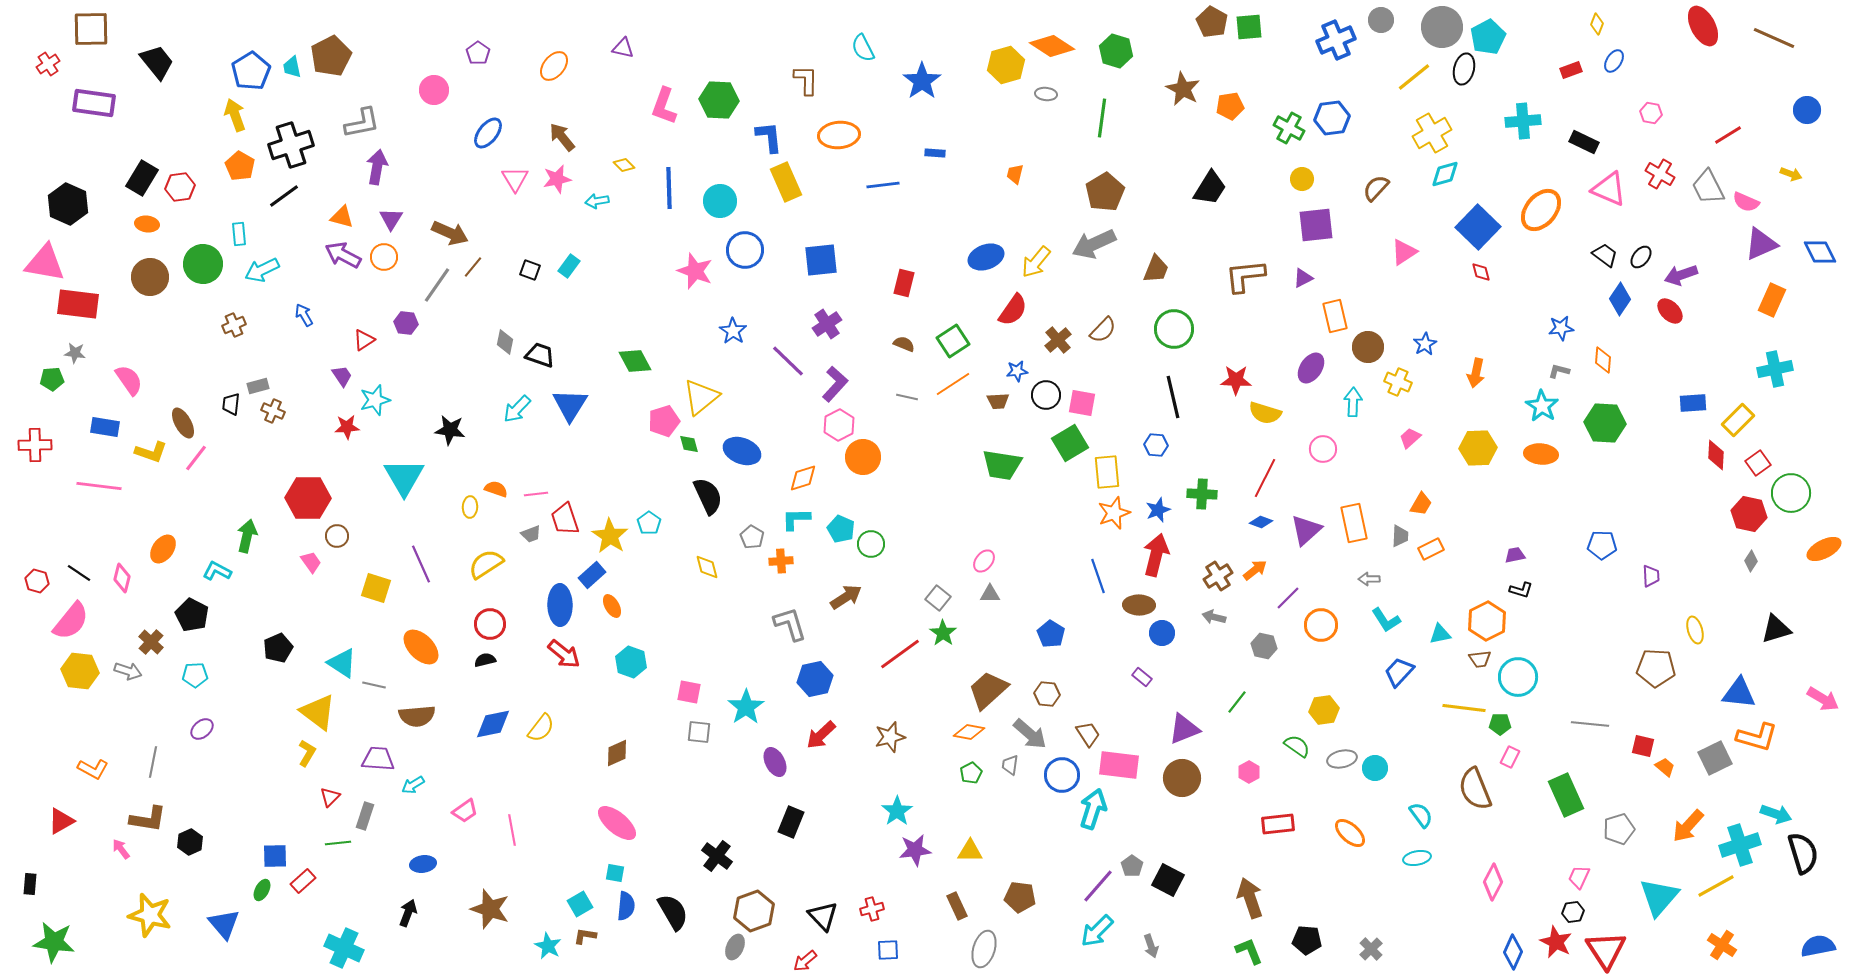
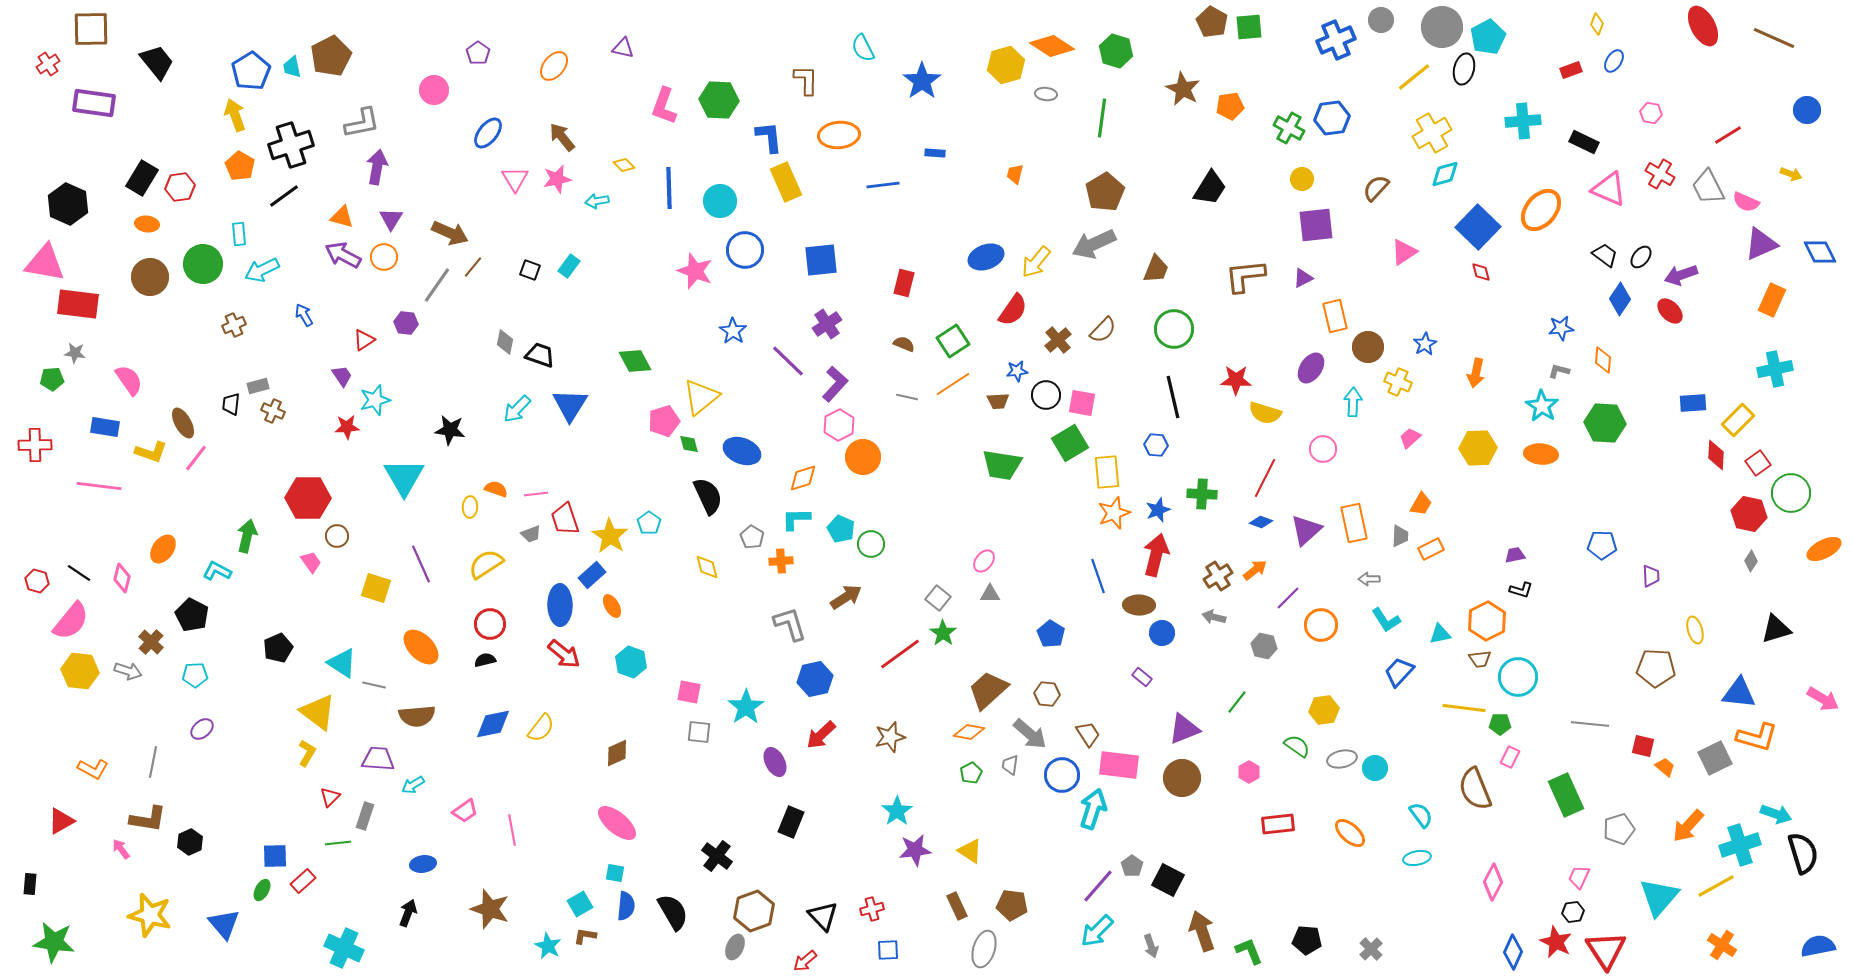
yellow triangle at (970, 851): rotated 32 degrees clockwise
brown pentagon at (1020, 897): moved 8 px left, 8 px down
brown arrow at (1250, 898): moved 48 px left, 33 px down
